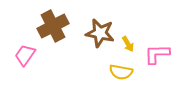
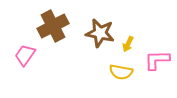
yellow arrow: rotated 56 degrees clockwise
pink L-shape: moved 6 px down
